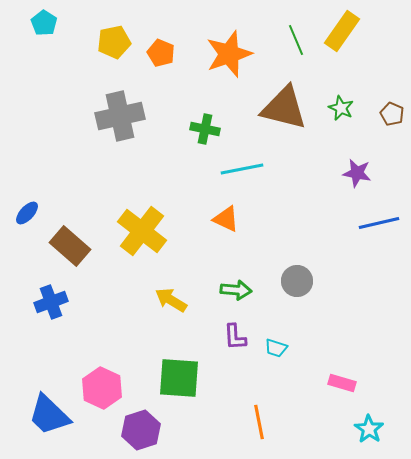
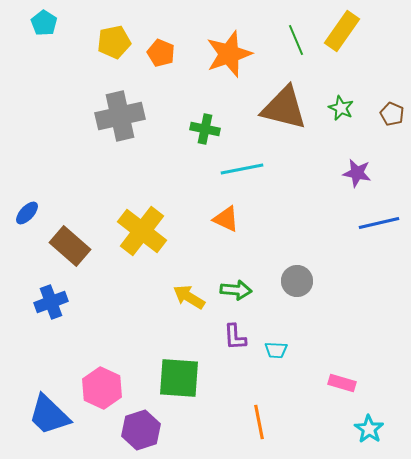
yellow arrow: moved 18 px right, 3 px up
cyan trapezoid: moved 2 px down; rotated 15 degrees counterclockwise
